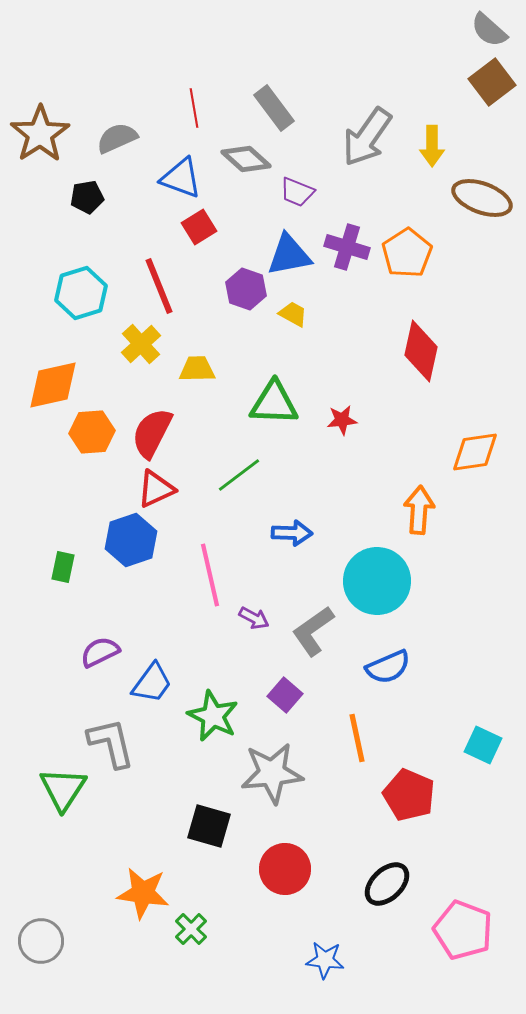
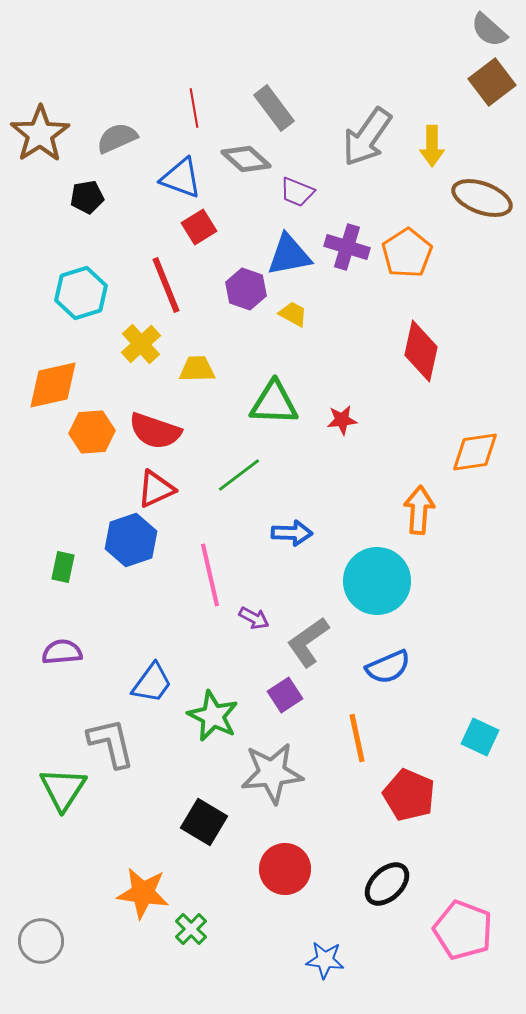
red line at (159, 286): moved 7 px right, 1 px up
red semicircle at (152, 433): moved 3 px right, 2 px up; rotated 98 degrees counterclockwise
gray L-shape at (313, 631): moved 5 px left, 11 px down
purple semicircle at (100, 652): moved 38 px left; rotated 21 degrees clockwise
purple square at (285, 695): rotated 16 degrees clockwise
cyan square at (483, 745): moved 3 px left, 8 px up
black square at (209, 826): moved 5 px left, 4 px up; rotated 15 degrees clockwise
